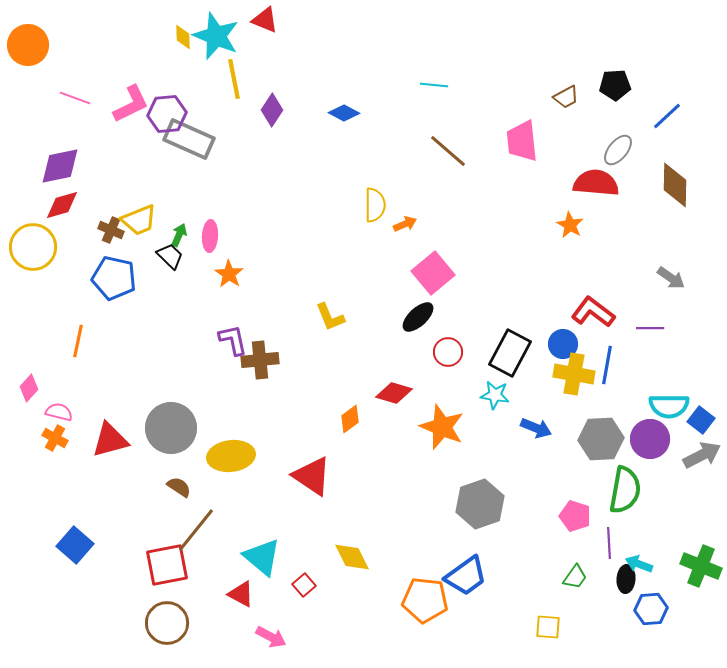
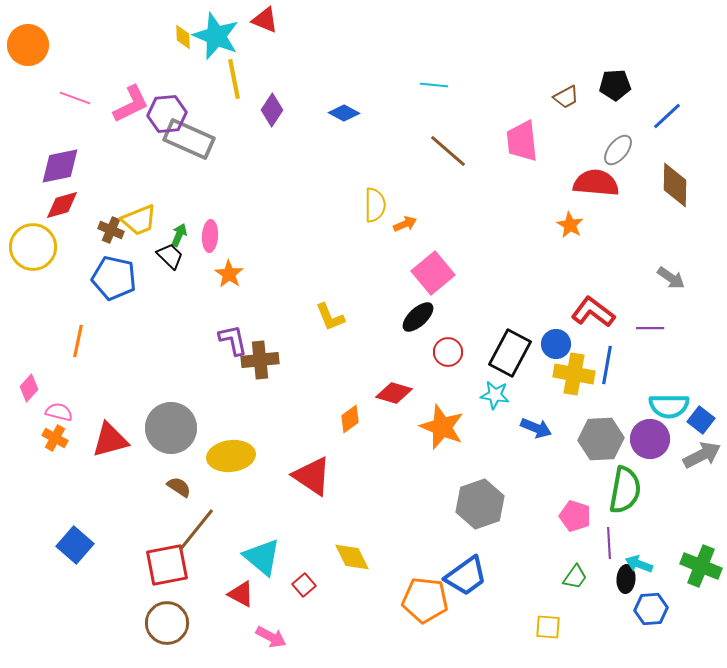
blue circle at (563, 344): moved 7 px left
